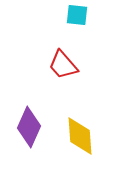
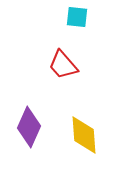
cyan square: moved 2 px down
yellow diamond: moved 4 px right, 1 px up
